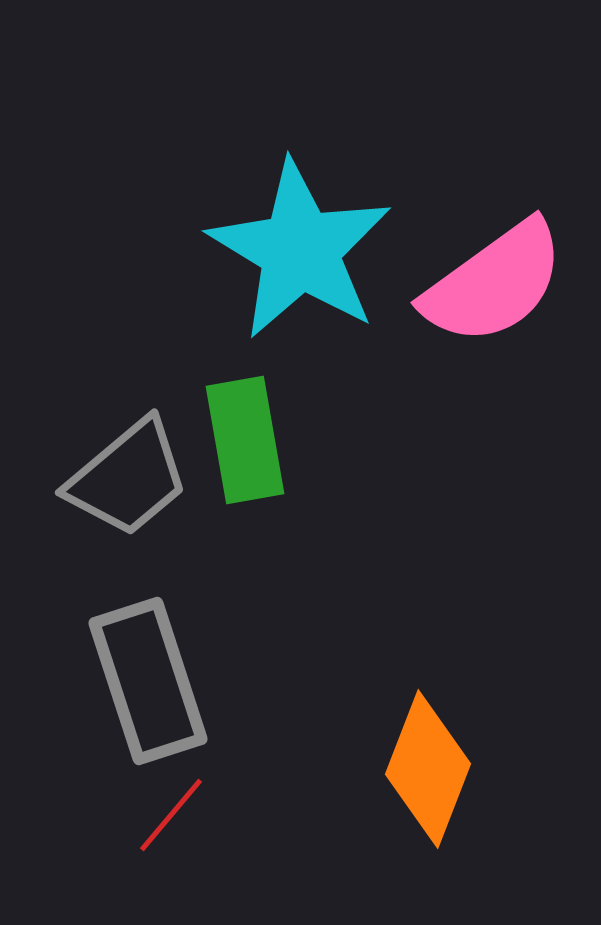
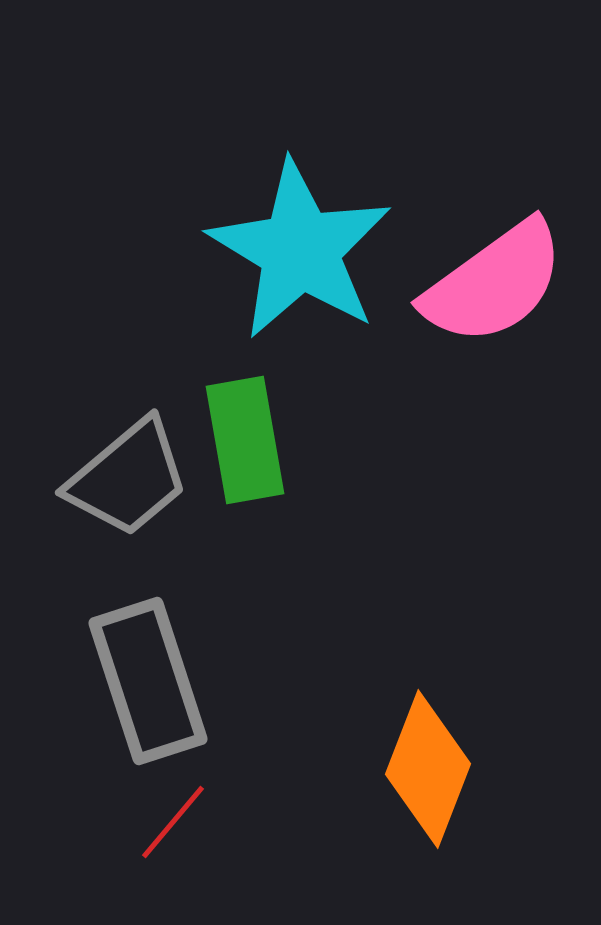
red line: moved 2 px right, 7 px down
